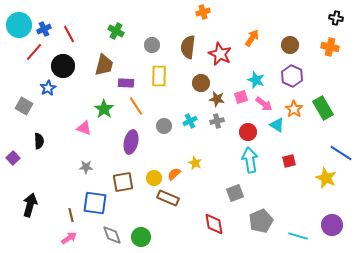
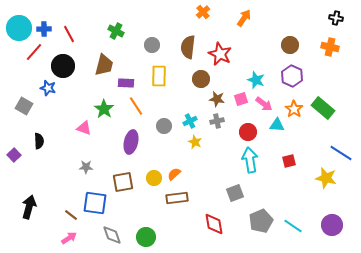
orange cross at (203, 12): rotated 24 degrees counterclockwise
cyan circle at (19, 25): moved 3 px down
blue cross at (44, 29): rotated 24 degrees clockwise
orange arrow at (252, 38): moved 8 px left, 20 px up
brown circle at (201, 83): moved 4 px up
blue star at (48, 88): rotated 28 degrees counterclockwise
pink square at (241, 97): moved 2 px down
green rectangle at (323, 108): rotated 20 degrees counterclockwise
cyan triangle at (277, 125): rotated 28 degrees counterclockwise
purple square at (13, 158): moved 1 px right, 3 px up
yellow star at (195, 163): moved 21 px up
yellow star at (326, 178): rotated 10 degrees counterclockwise
brown rectangle at (168, 198): moved 9 px right; rotated 30 degrees counterclockwise
black arrow at (30, 205): moved 1 px left, 2 px down
brown line at (71, 215): rotated 40 degrees counterclockwise
cyan line at (298, 236): moved 5 px left, 10 px up; rotated 18 degrees clockwise
green circle at (141, 237): moved 5 px right
